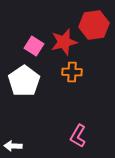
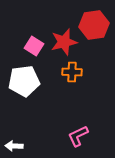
white pentagon: rotated 28 degrees clockwise
pink L-shape: rotated 35 degrees clockwise
white arrow: moved 1 px right
